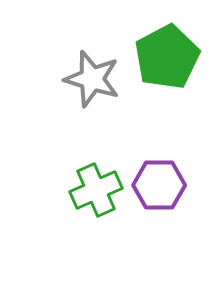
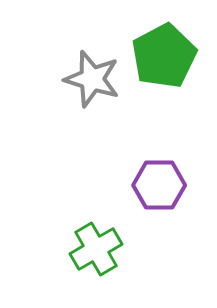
green pentagon: moved 3 px left, 1 px up
green cross: moved 59 px down; rotated 6 degrees counterclockwise
